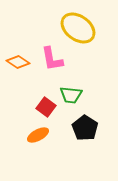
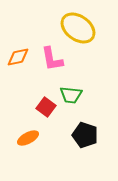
orange diamond: moved 5 px up; rotated 45 degrees counterclockwise
black pentagon: moved 7 px down; rotated 15 degrees counterclockwise
orange ellipse: moved 10 px left, 3 px down
